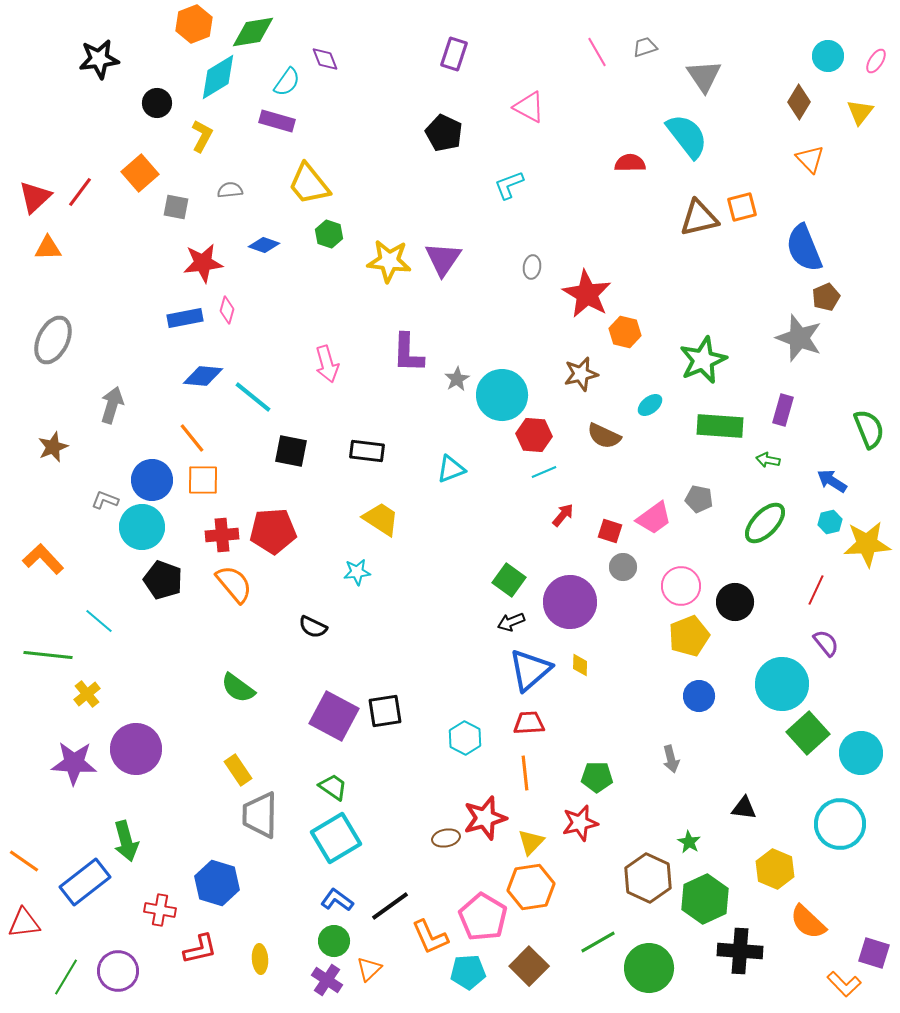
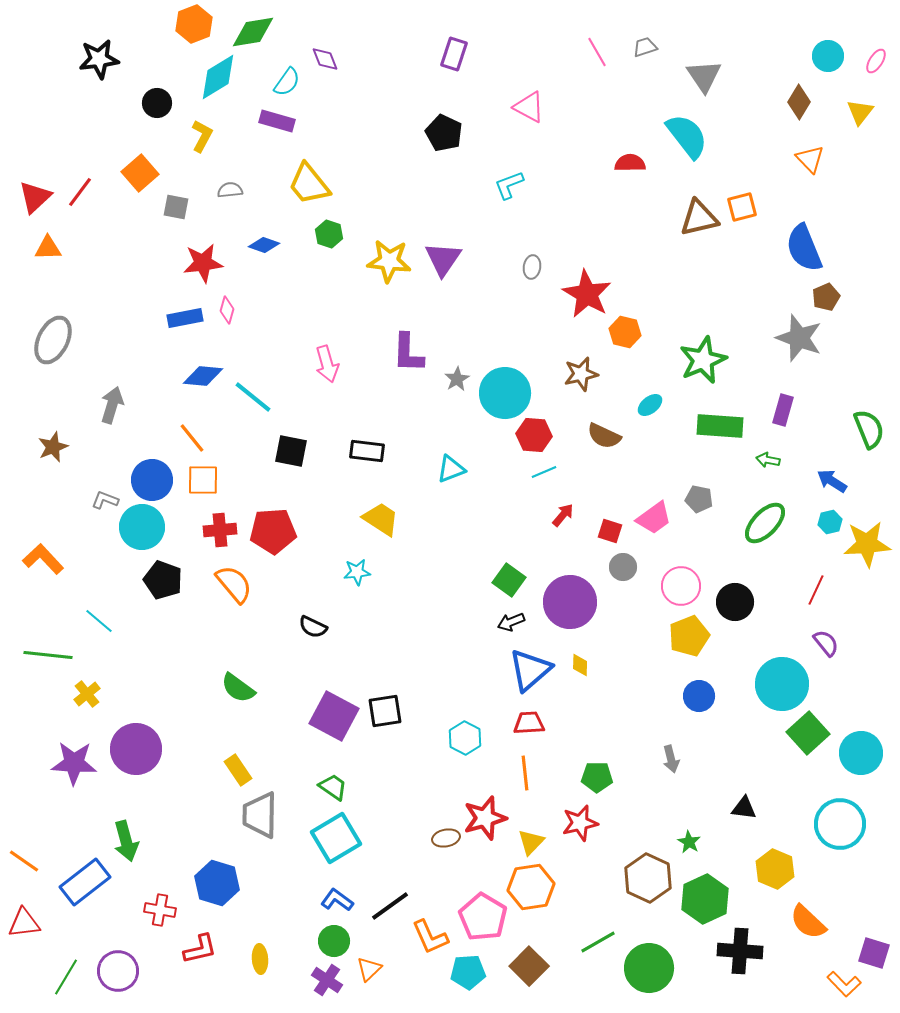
cyan circle at (502, 395): moved 3 px right, 2 px up
red cross at (222, 535): moved 2 px left, 5 px up
